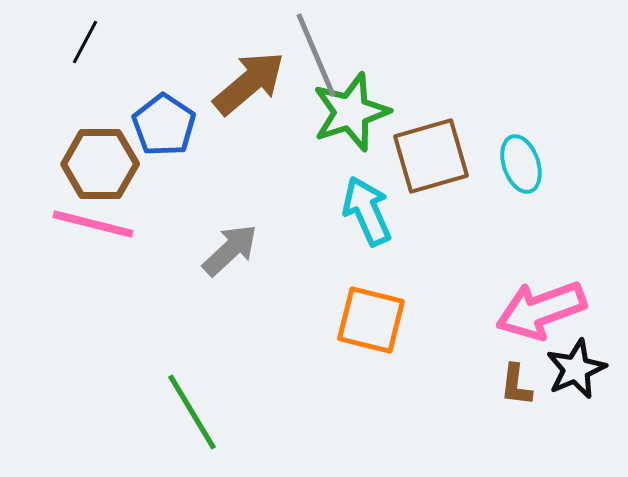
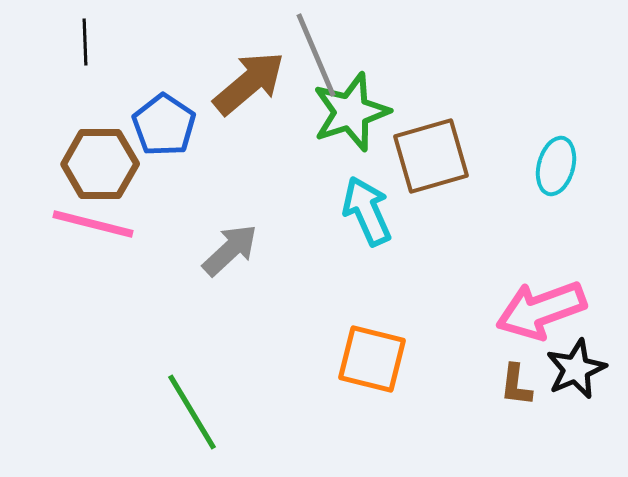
black line: rotated 30 degrees counterclockwise
cyan ellipse: moved 35 px right, 2 px down; rotated 34 degrees clockwise
orange square: moved 1 px right, 39 px down
